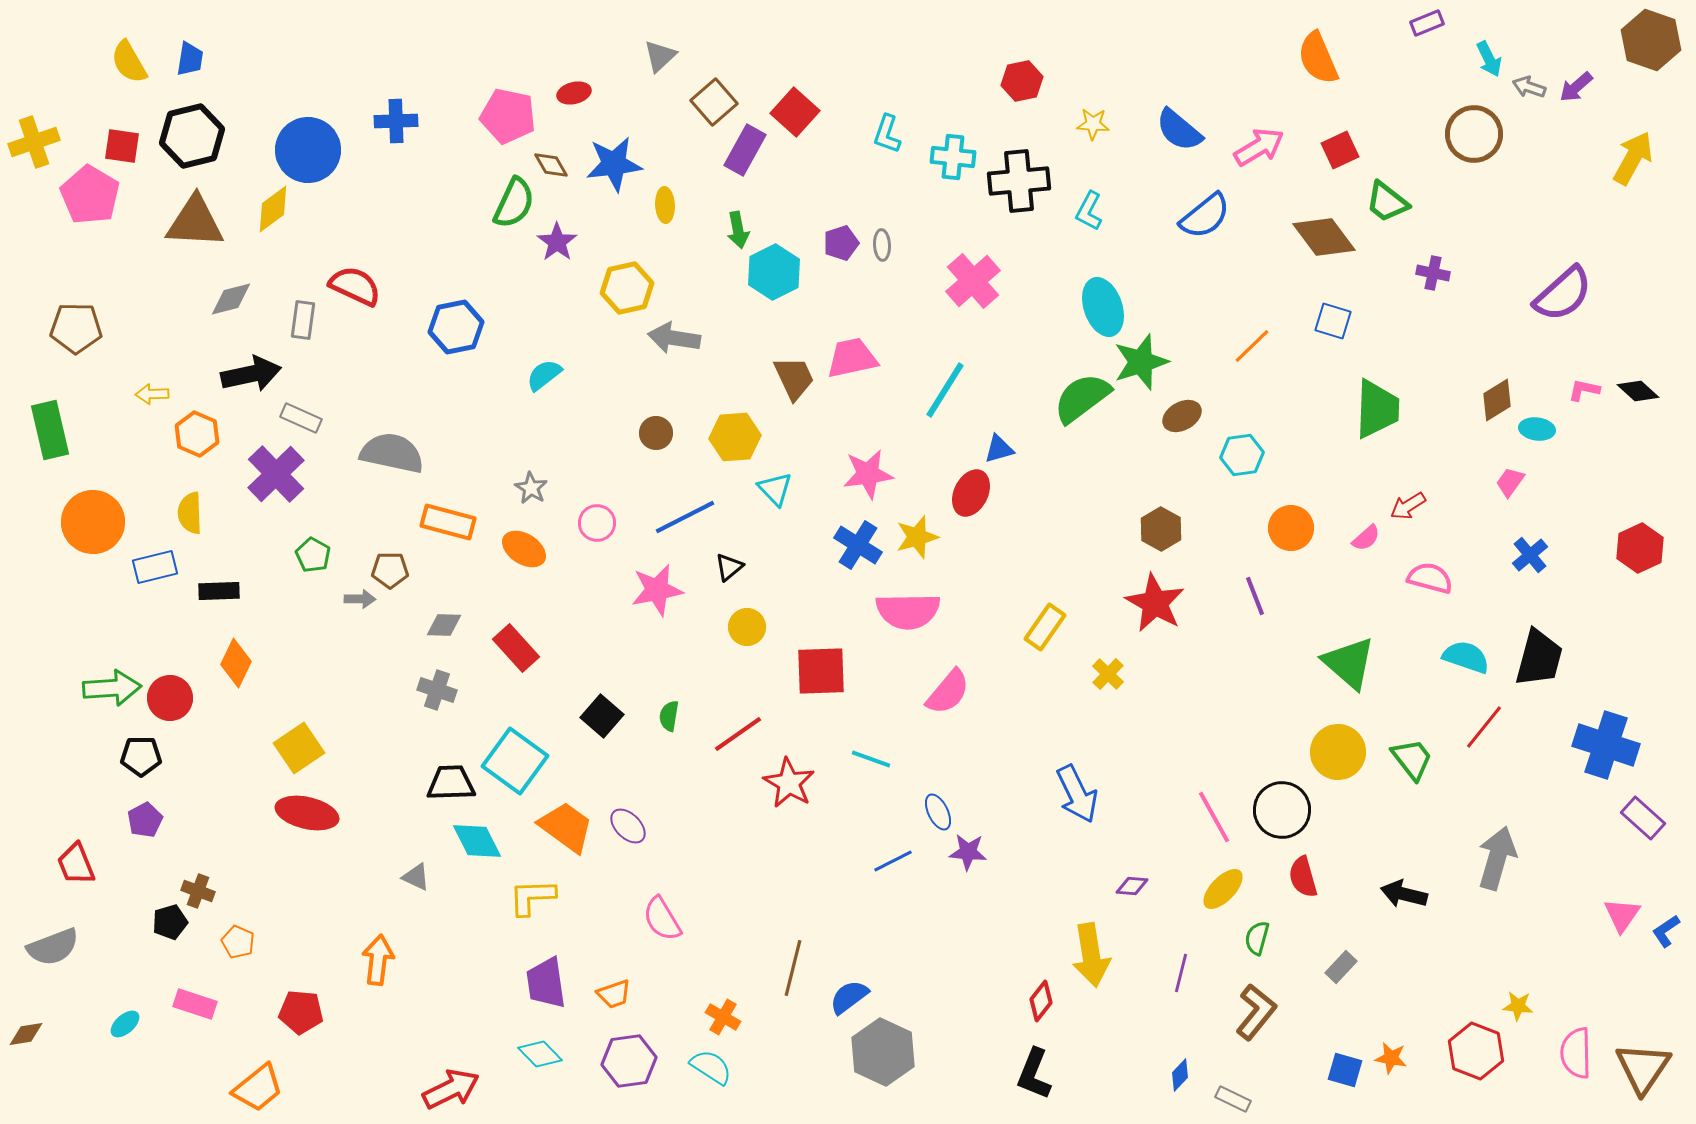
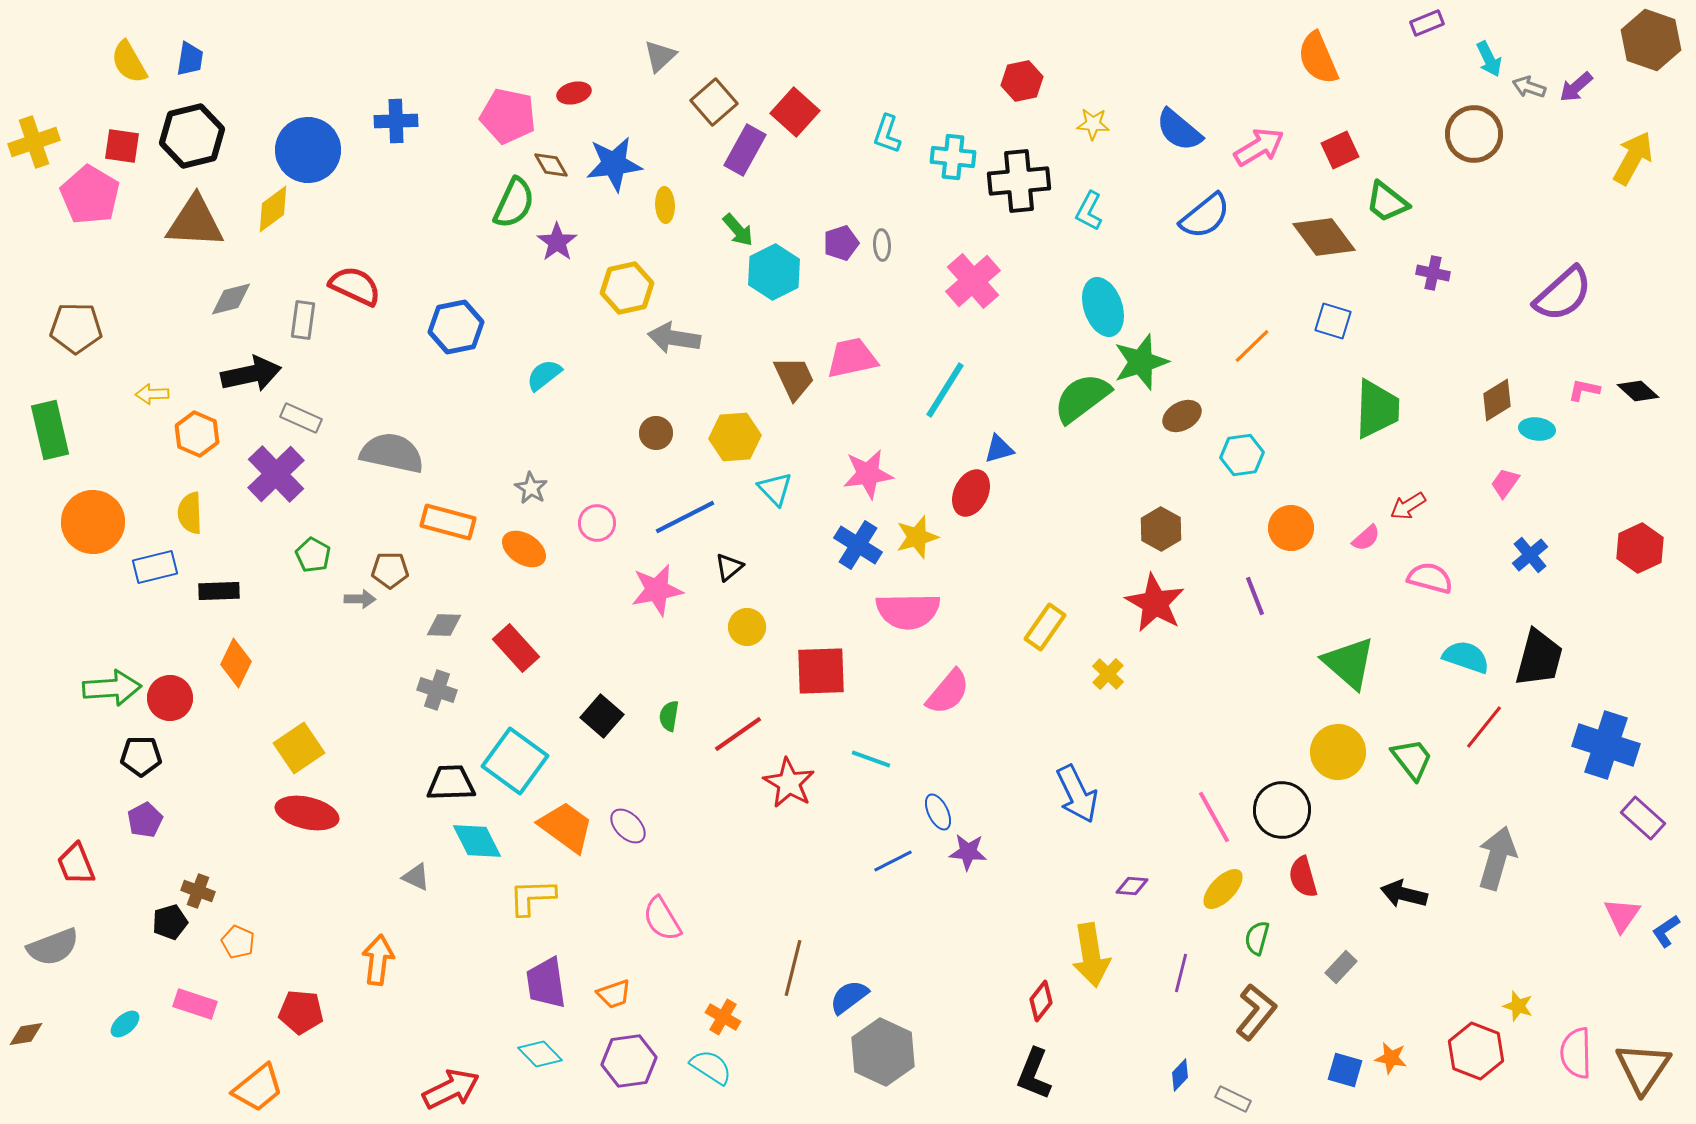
green arrow at (738, 230): rotated 30 degrees counterclockwise
pink trapezoid at (1510, 482): moved 5 px left, 1 px down
yellow star at (1518, 1006): rotated 12 degrees clockwise
